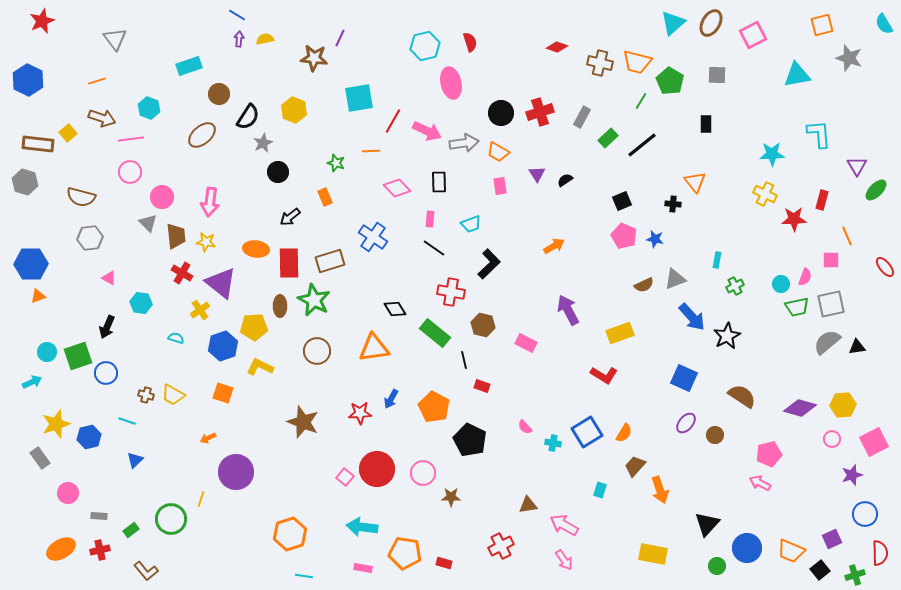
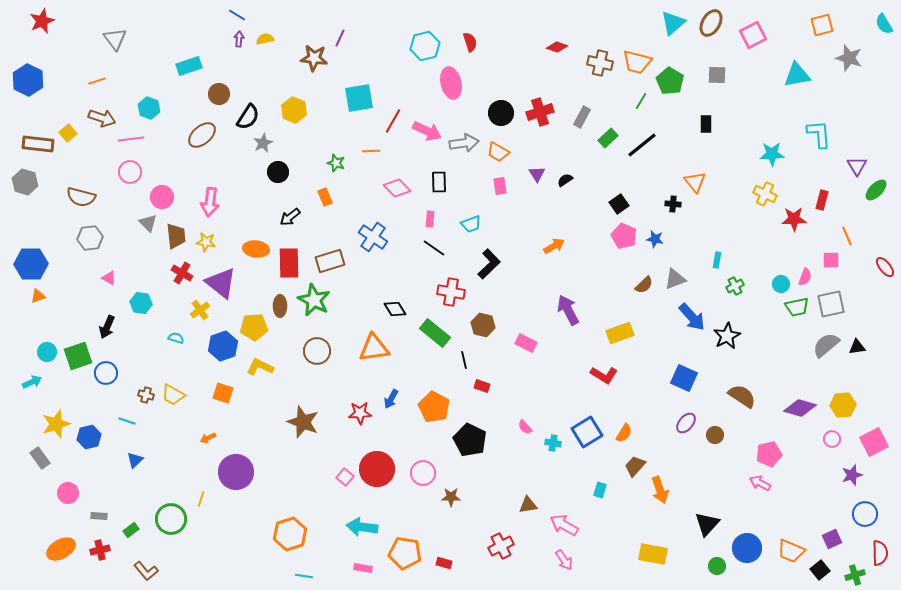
black square at (622, 201): moved 3 px left, 3 px down; rotated 12 degrees counterclockwise
brown semicircle at (644, 285): rotated 18 degrees counterclockwise
gray semicircle at (827, 342): moved 1 px left, 3 px down
